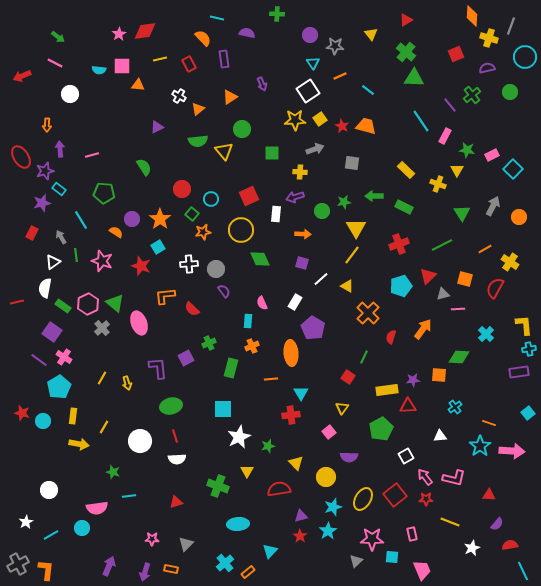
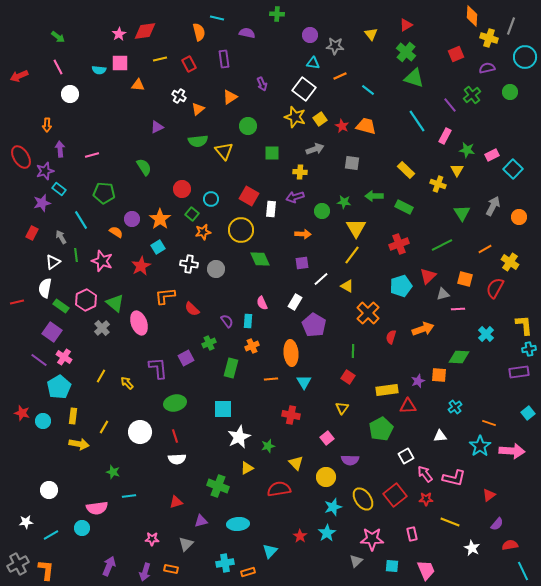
red triangle at (406, 20): moved 5 px down
orange semicircle at (203, 38): moved 4 px left, 6 px up; rotated 30 degrees clockwise
pink line at (55, 63): moved 3 px right, 4 px down; rotated 35 degrees clockwise
cyan triangle at (313, 63): rotated 48 degrees counterclockwise
pink square at (122, 66): moved 2 px left, 3 px up
red arrow at (22, 76): moved 3 px left
green triangle at (414, 78): rotated 15 degrees clockwise
white square at (308, 91): moved 4 px left, 2 px up; rotated 20 degrees counterclockwise
yellow star at (295, 120): moved 3 px up; rotated 20 degrees clockwise
cyan line at (421, 121): moved 4 px left
green circle at (242, 129): moved 6 px right, 3 px up
red square at (249, 196): rotated 36 degrees counterclockwise
green star at (344, 202): rotated 16 degrees clockwise
white rectangle at (276, 214): moved 5 px left, 5 px up
purple square at (302, 263): rotated 24 degrees counterclockwise
white cross at (189, 264): rotated 12 degrees clockwise
red star at (141, 266): rotated 24 degrees clockwise
purple semicircle at (224, 291): moved 3 px right, 30 px down
pink hexagon at (88, 304): moved 2 px left, 4 px up
green rectangle at (63, 306): moved 2 px left
purple pentagon at (313, 328): moved 1 px right, 3 px up
orange arrow at (423, 329): rotated 35 degrees clockwise
green line at (364, 357): moved 11 px left, 6 px up; rotated 24 degrees counterclockwise
yellow line at (102, 378): moved 1 px left, 2 px up
purple star at (413, 380): moved 5 px right, 1 px down; rotated 16 degrees counterclockwise
yellow arrow at (127, 383): rotated 152 degrees clockwise
cyan triangle at (301, 393): moved 3 px right, 11 px up
green ellipse at (171, 406): moved 4 px right, 3 px up
red cross at (291, 415): rotated 18 degrees clockwise
pink square at (329, 432): moved 2 px left, 6 px down
white circle at (140, 441): moved 9 px up
purple semicircle at (349, 457): moved 1 px right, 3 px down
yellow triangle at (247, 471): moved 3 px up; rotated 32 degrees clockwise
pink arrow at (425, 477): moved 3 px up
red triangle at (489, 495): rotated 40 degrees counterclockwise
yellow ellipse at (363, 499): rotated 65 degrees counterclockwise
purple triangle at (301, 516): moved 100 px left, 5 px down
white star at (26, 522): rotated 24 degrees clockwise
cyan star at (328, 531): moved 1 px left, 2 px down
white star at (472, 548): rotated 21 degrees counterclockwise
cyan square at (392, 557): moved 9 px down
cyan cross at (225, 563): rotated 30 degrees clockwise
pink trapezoid at (422, 570): moved 4 px right
orange rectangle at (248, 572): rotated 24 degrees clockwise
